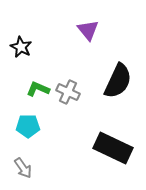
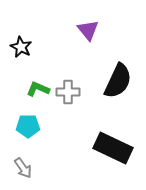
gray cross: rotated 25 degrees counterclockwise
